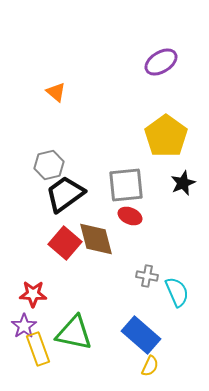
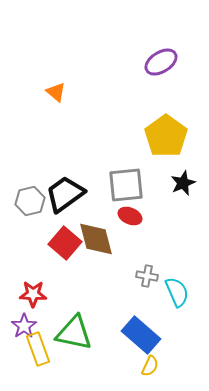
gray hexagon: moved 19 px left, 36 px down
